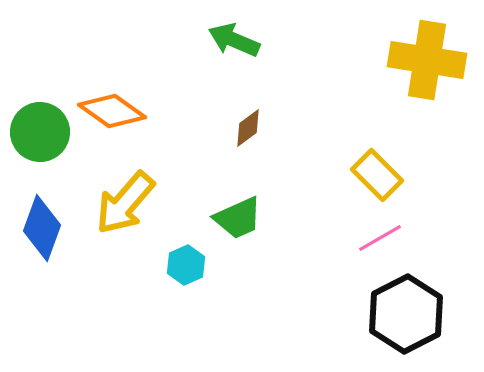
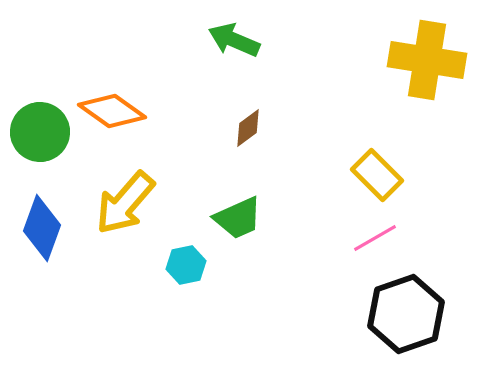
pink line: moved 5 px left
cyan hexagon: rotated 12 degrees clockwise
black hexagon: rotated 8 degrees clockwise
